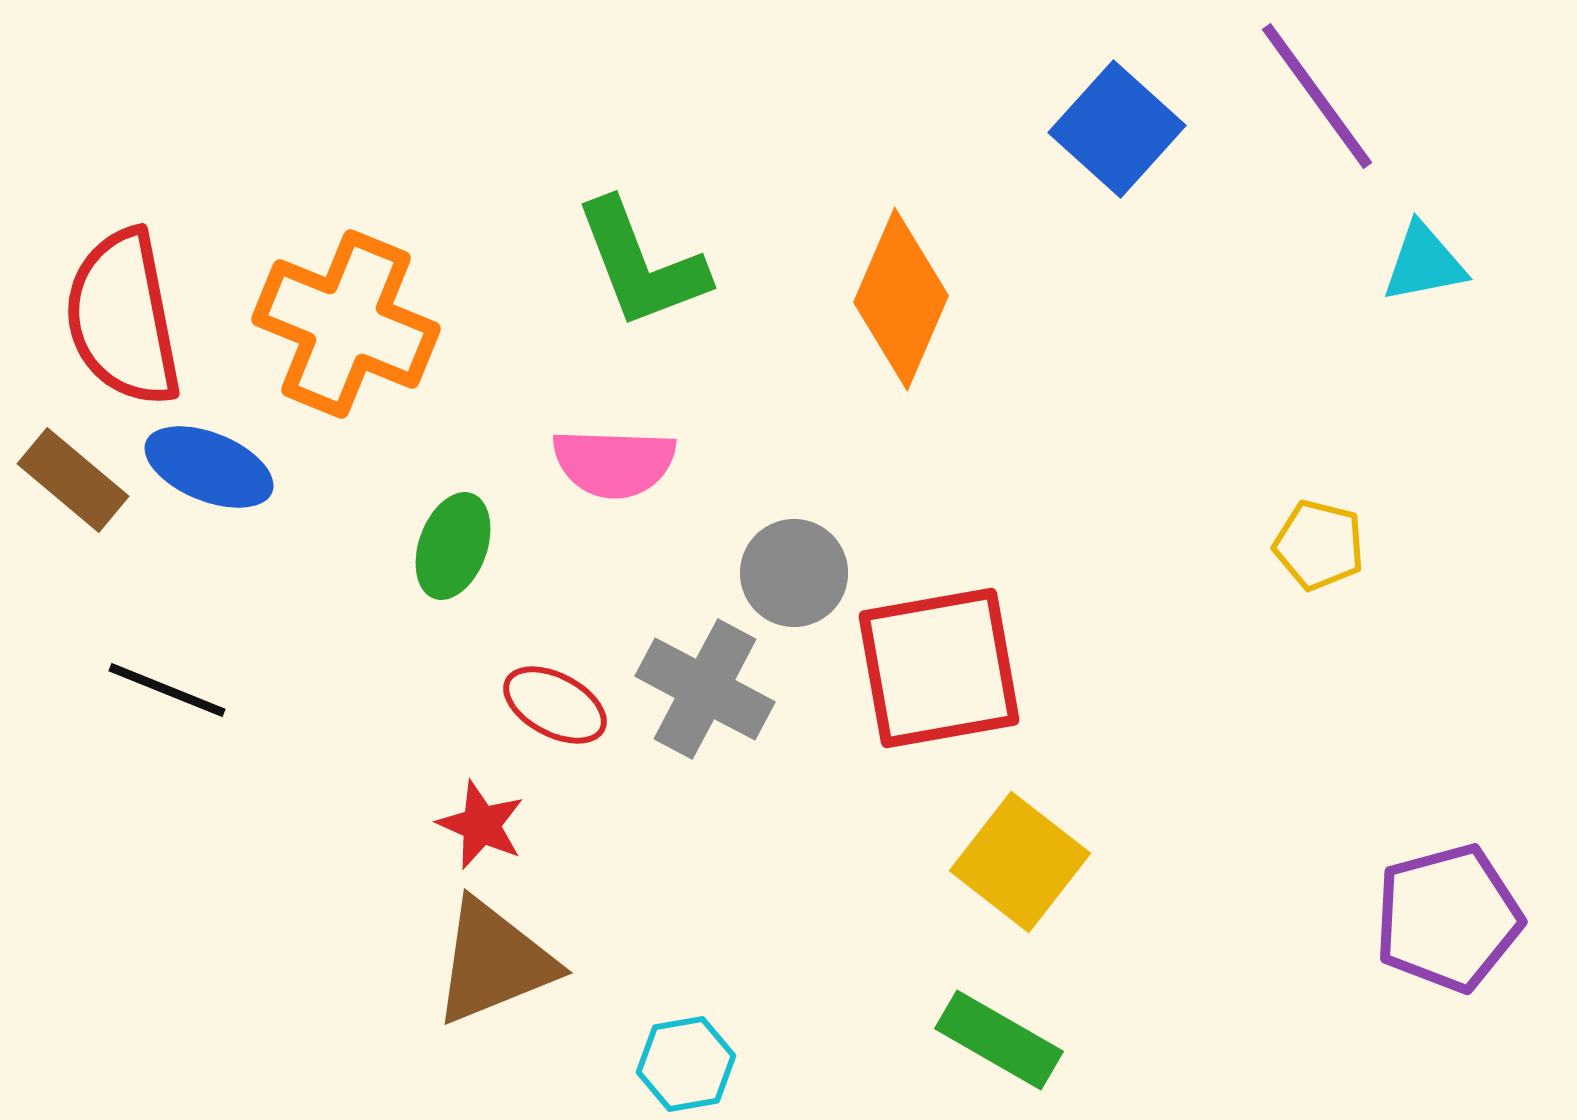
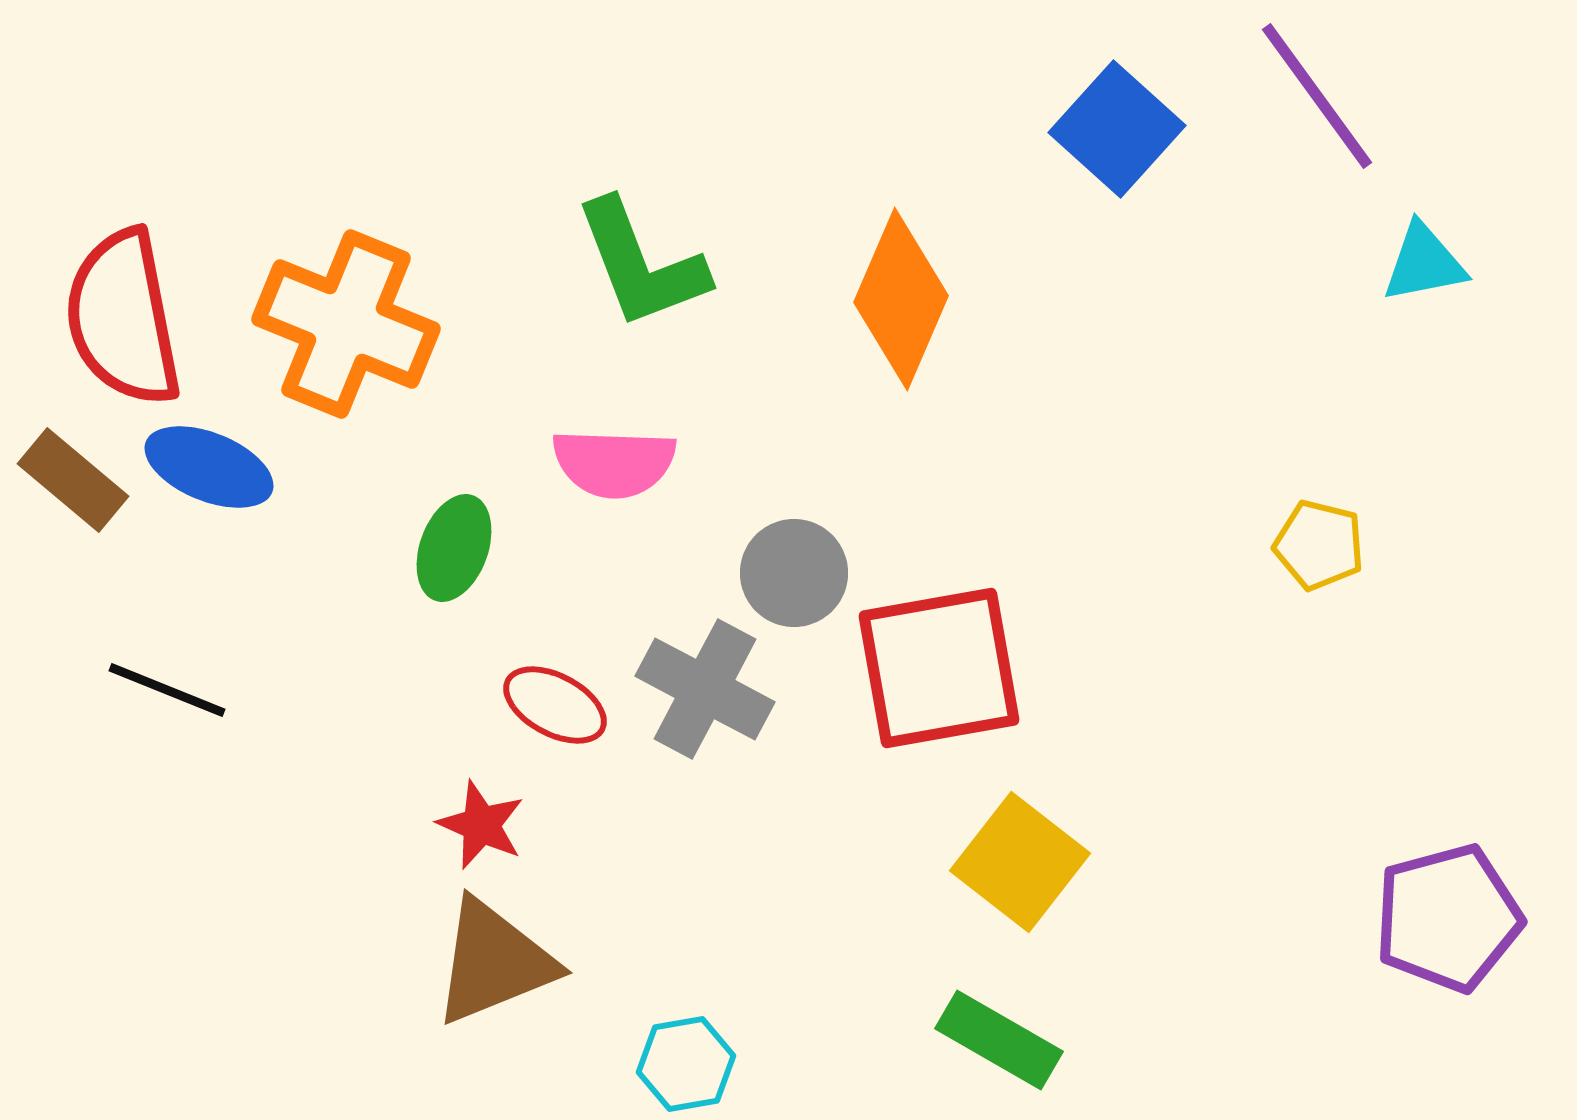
green ellipse: moved 1 px right, 2 px down
